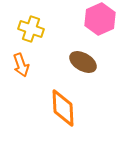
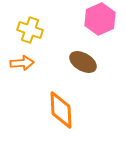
yellow cross: moved 1 px left, 1 px down
orange arrow: moved 1 px right, 2 px up; rotated 75 degrees counterclockwise
orange diamond: moved 2 px left, 2 px down
